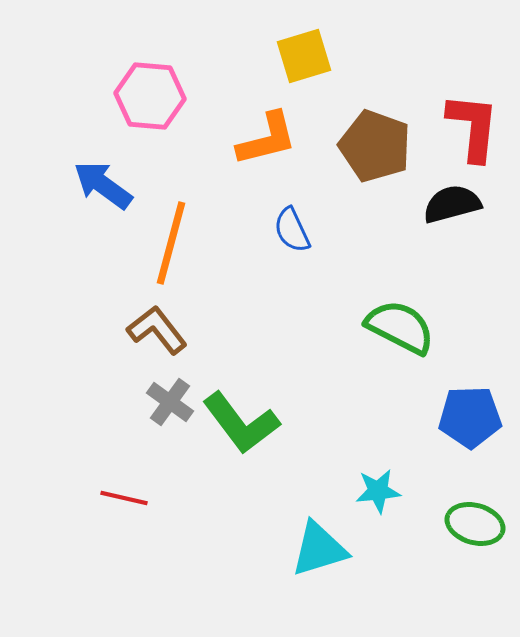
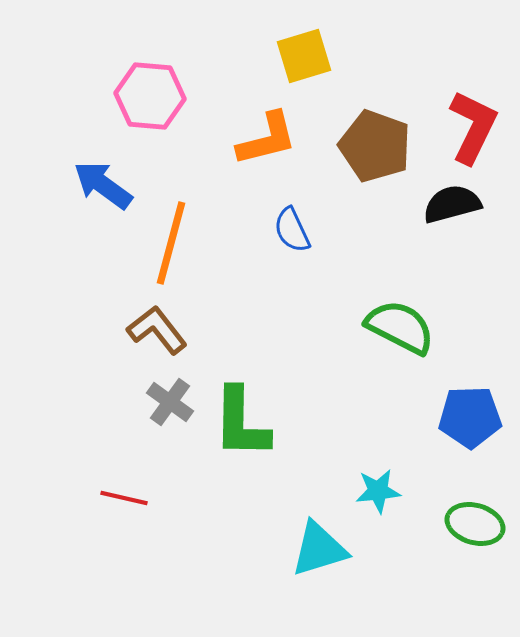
red L-shape: rotated 20 degrees clockwise
green L-shape: rotated 38 degrees clockwise
